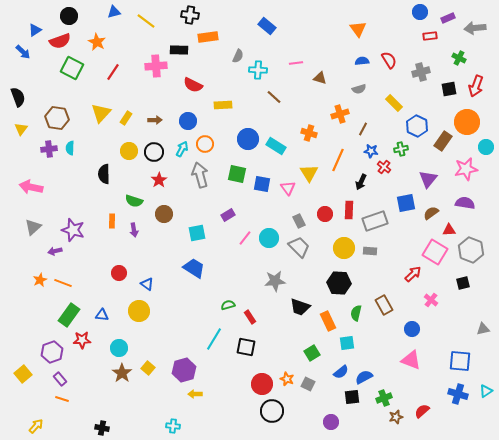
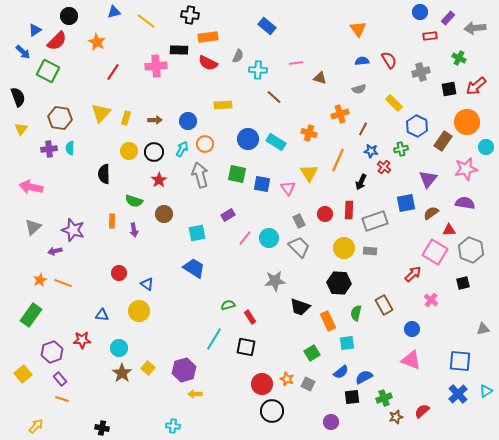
purple rectangle at (448, 18): rotated 24 degrees counterclockwise
red semicircle at (60, 41): moved 3 px left; rotated 25 degrees counterclockwise
green square at (72, 68): moved 24 px left, 3 px down
red semicircle at (193, 85): moved 15 px right, 22 px up
red arrow at (476, 86): rotated 30 degrees clockwise
brown hexagon at (57, 118): moved 3 px right
yellow rectangle at (126, 118): rotated 16 degrees counterclockwise
cyan rectangle at (276, 146): moved 4 px up
green rectangle at (69, 315): moved 38 px left
blue cross at (458, 394): rotated 30 degrees clockwise
